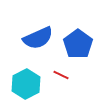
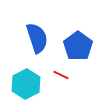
blue semicircle: moved 1 px left; rotated 84 degrees counterclockwise
blue pentagon: moved 2 px down
